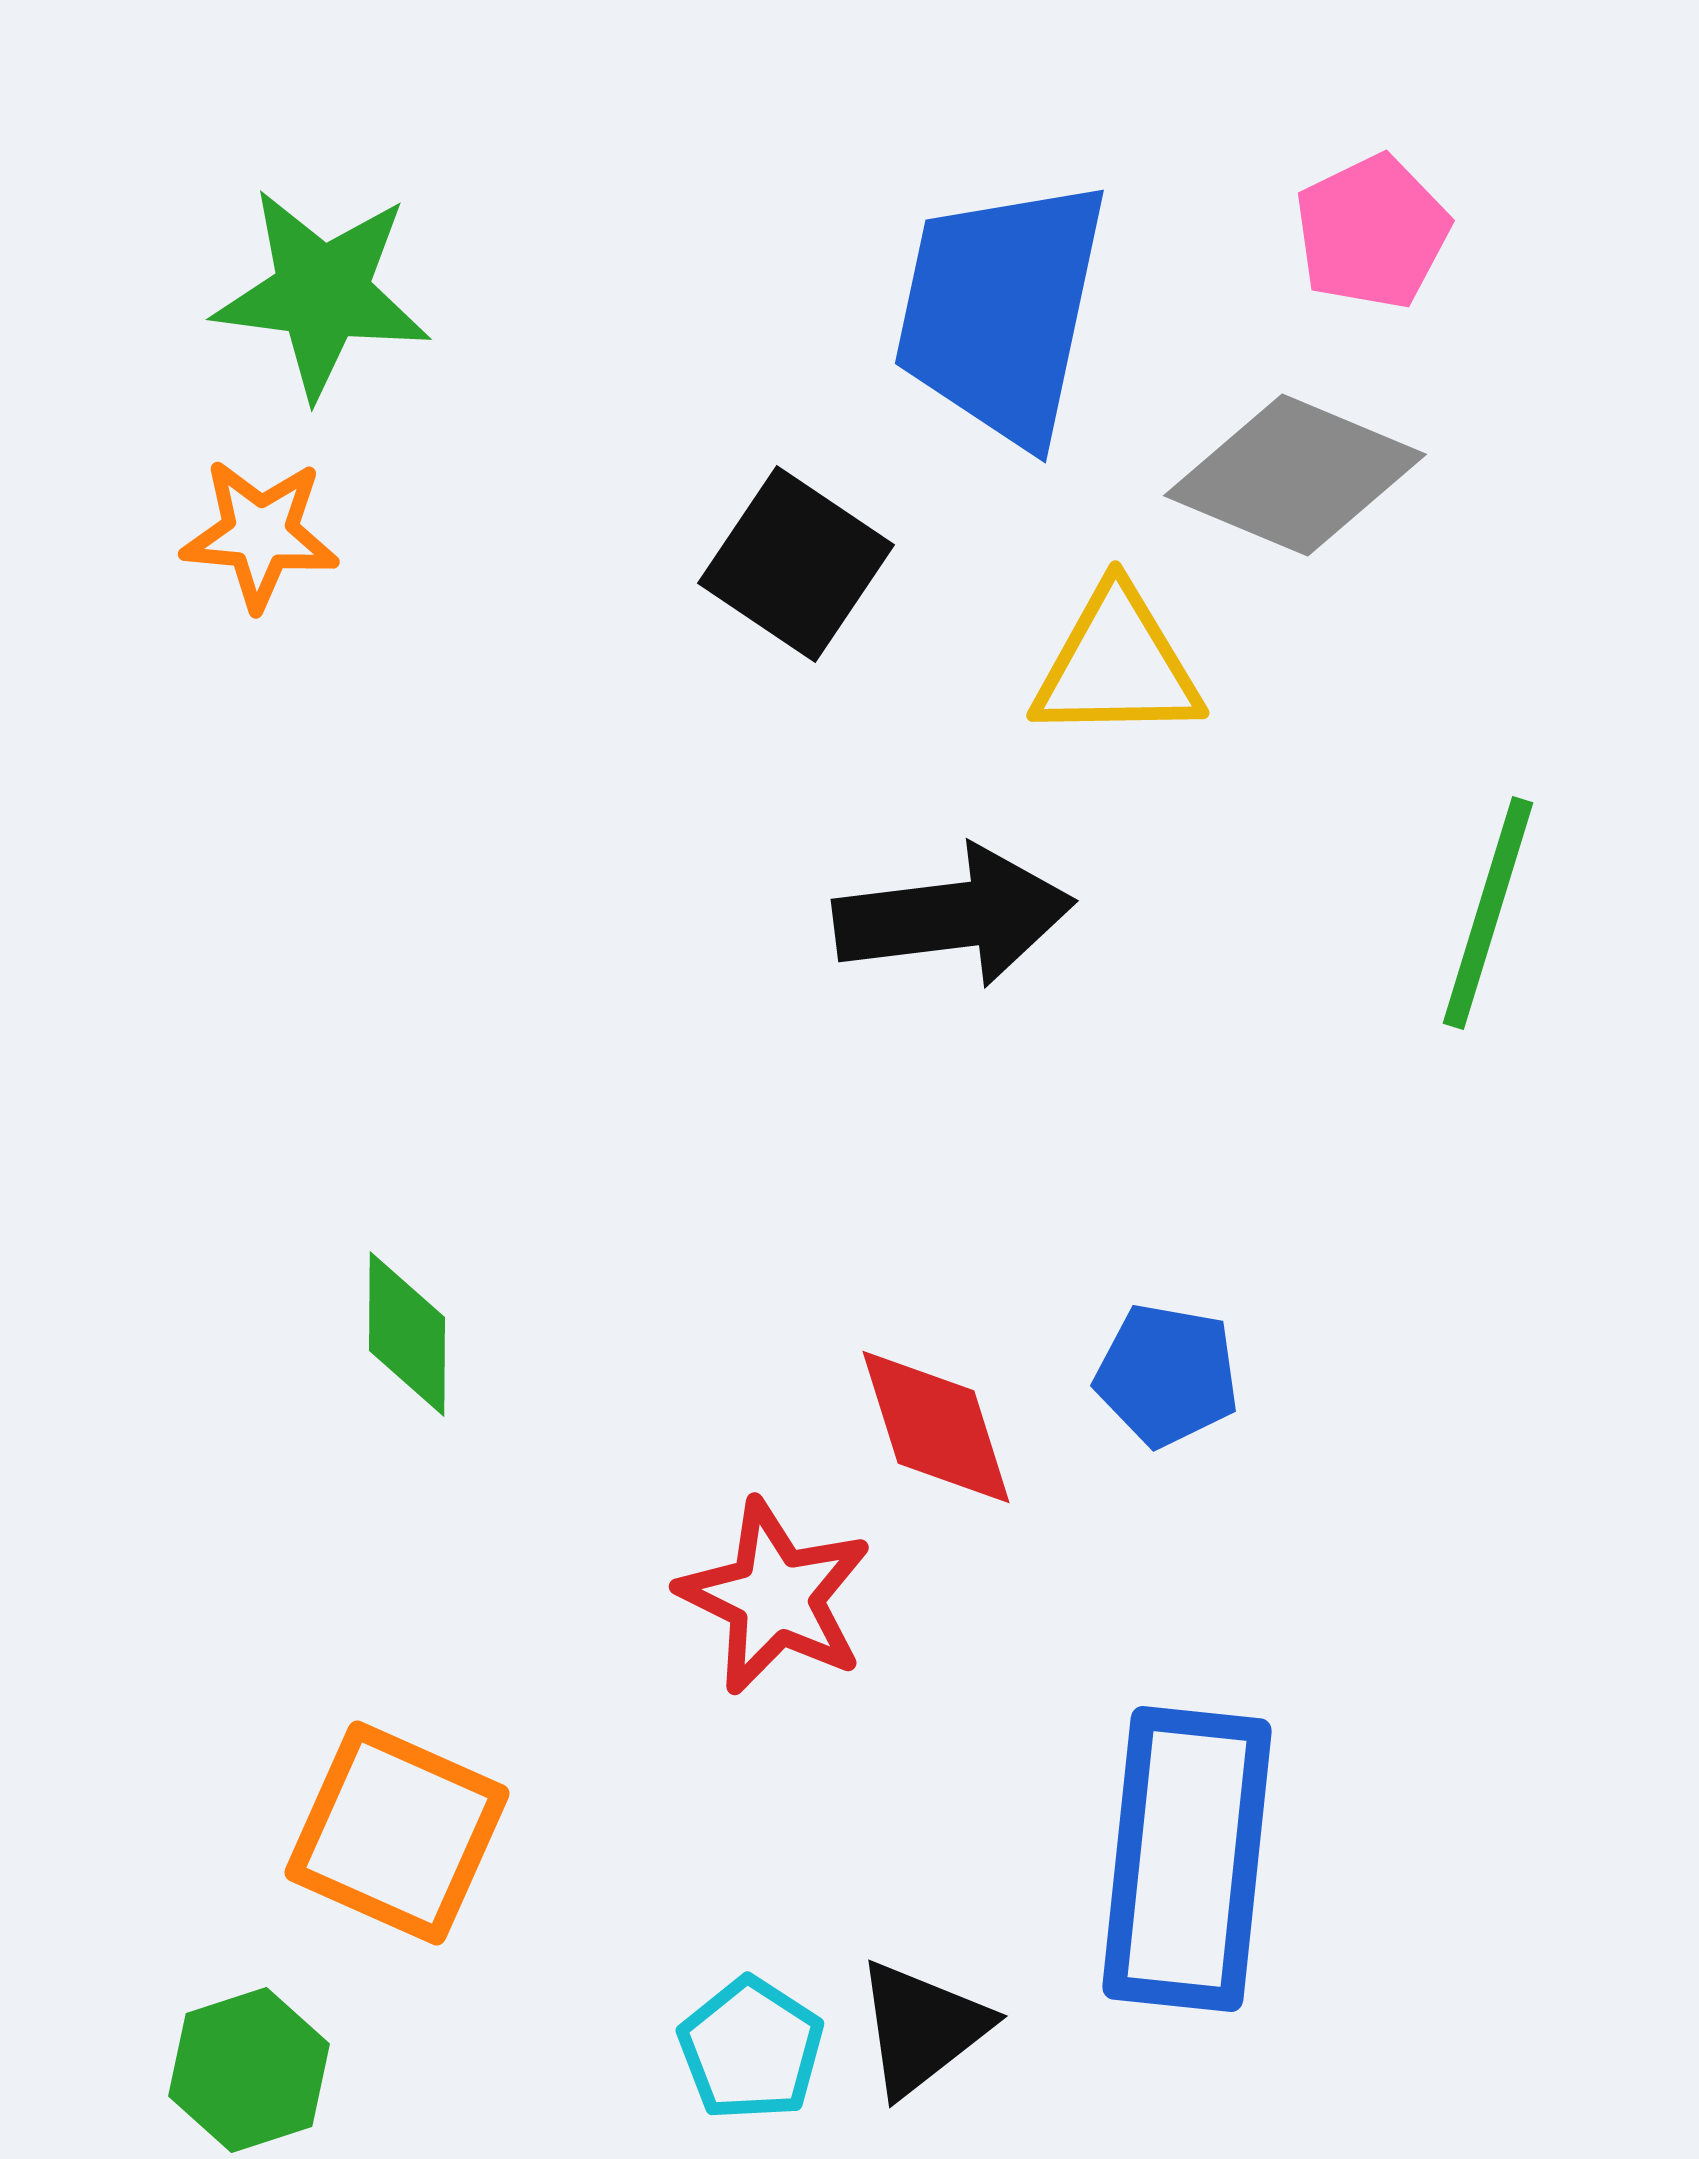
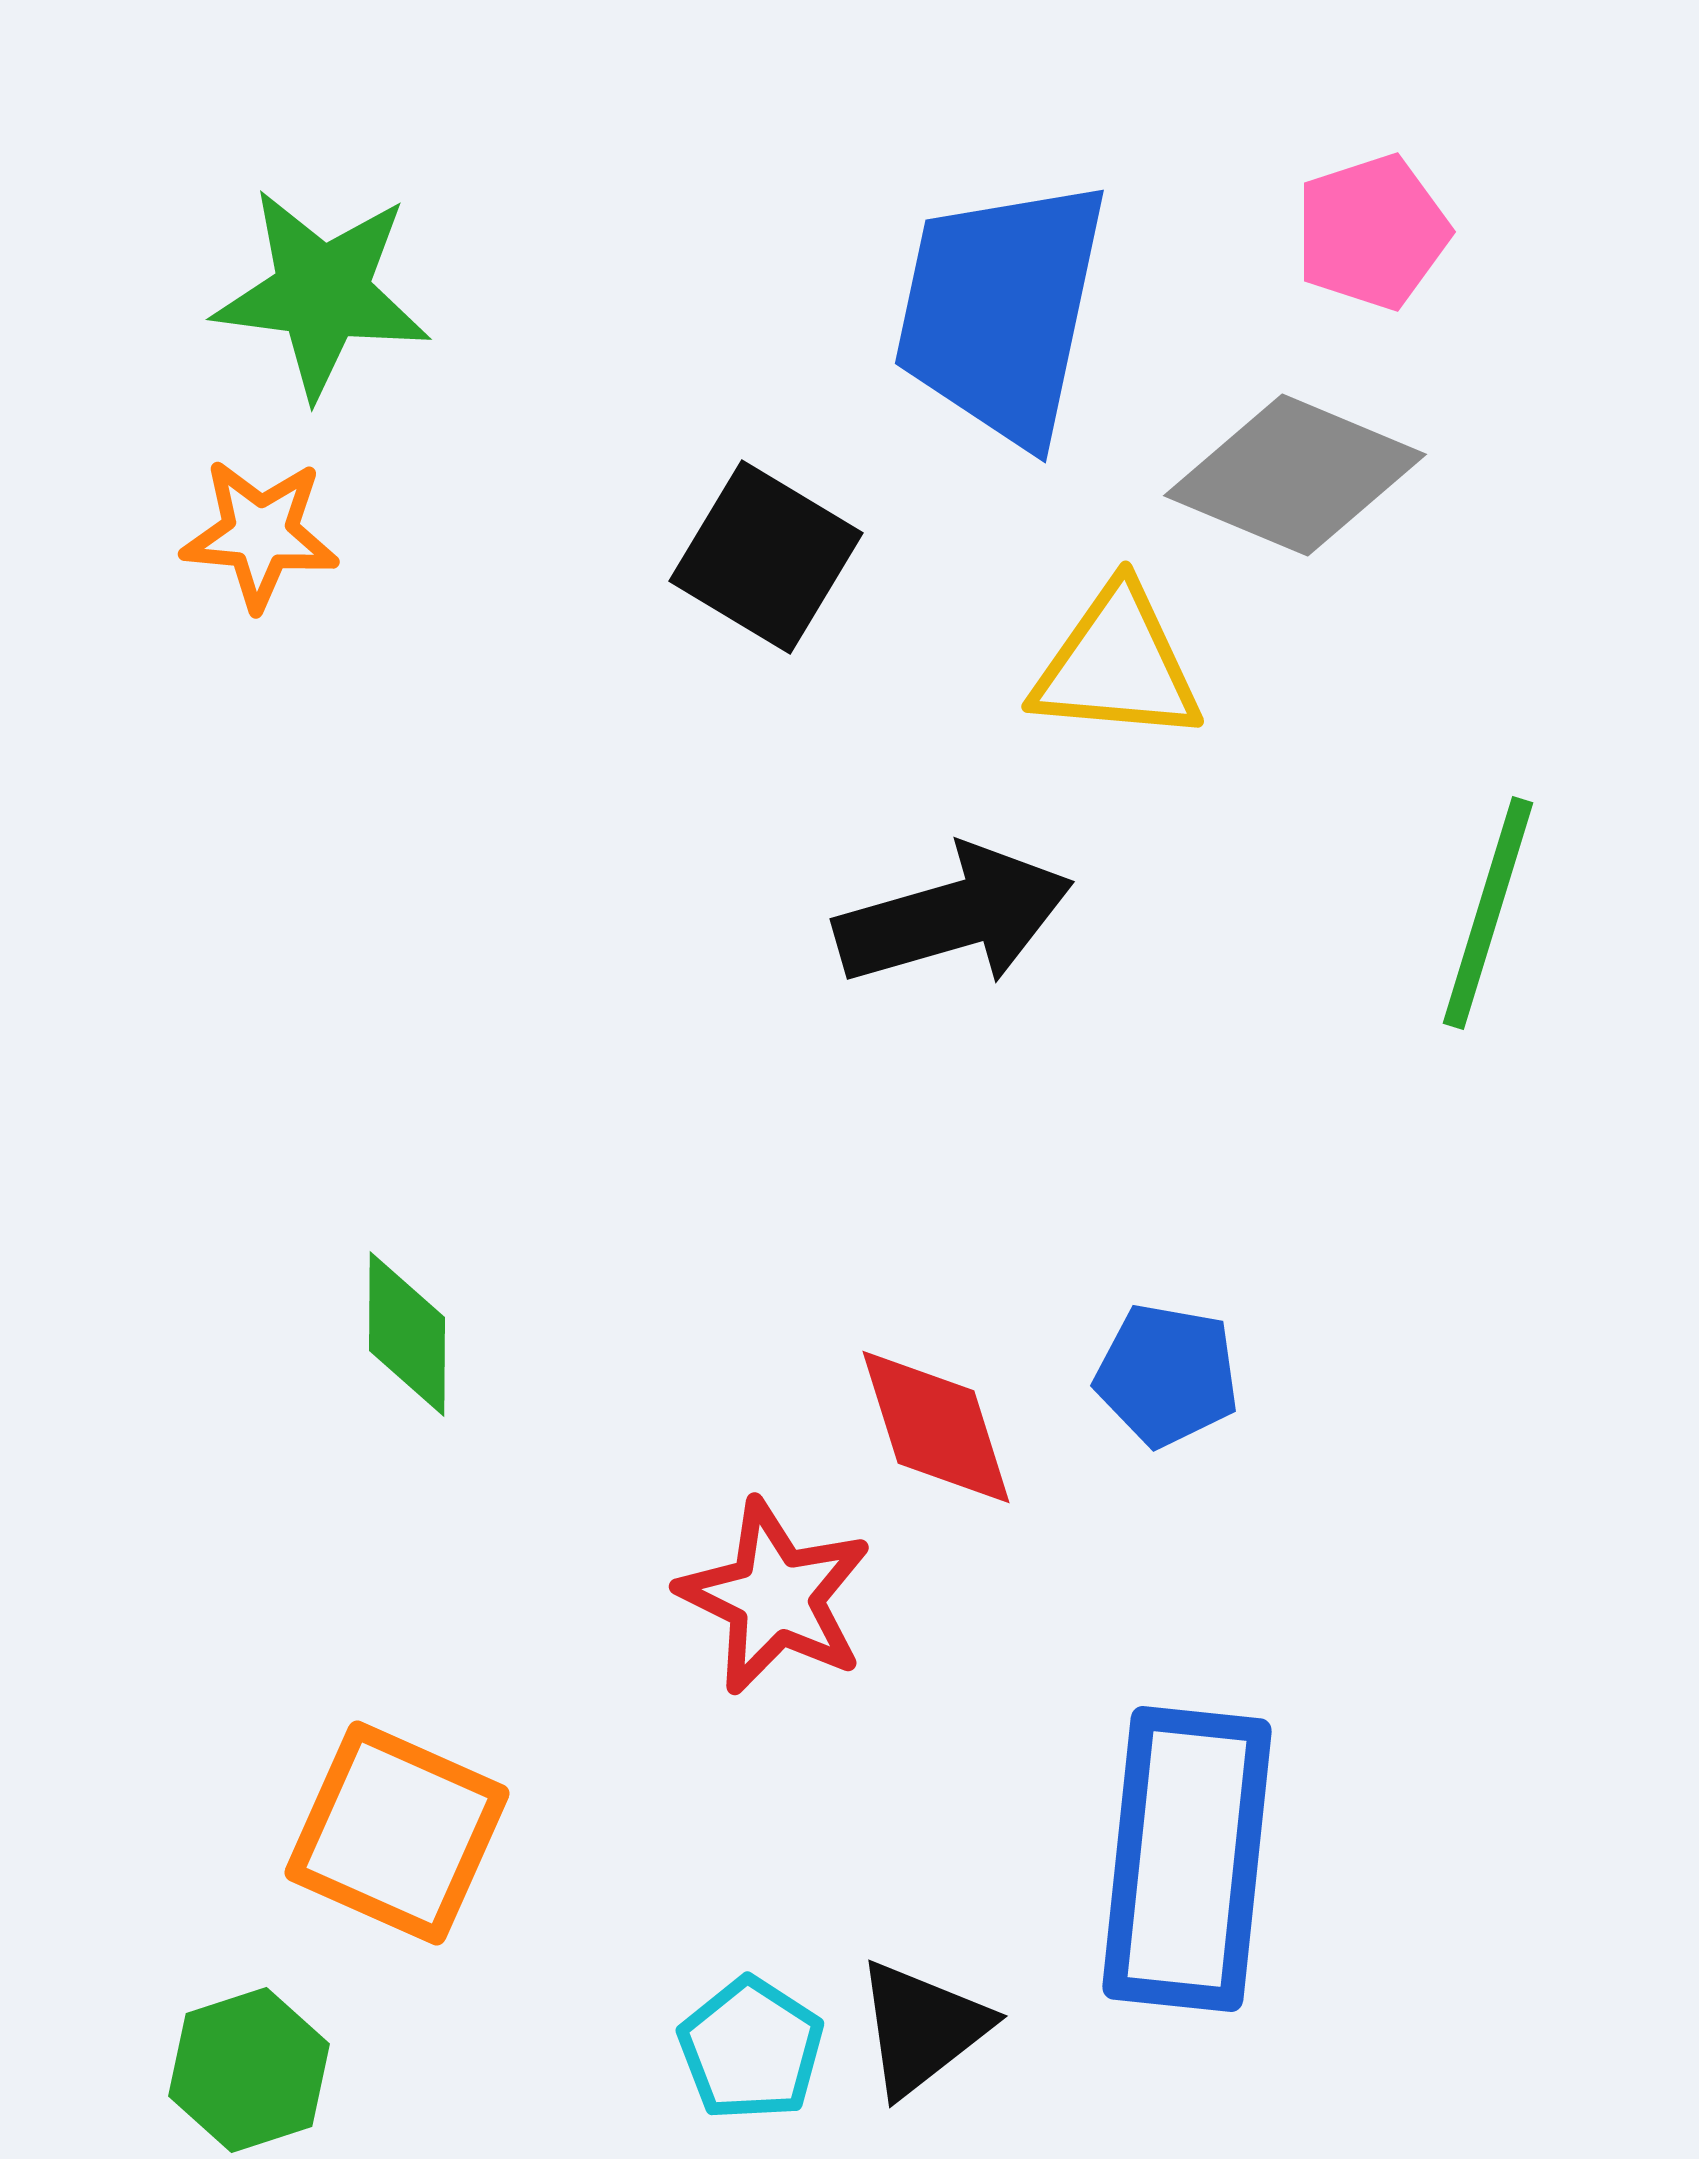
pink pentagon: rotated 8 degrees clockwise
black square: moved 30 px left, 7 px up; rotated 3 degrees counterclockwise
yellow triangle: rotated 6 degrees clockwise
black arrow: rotated 9 degrees counterclockwise
